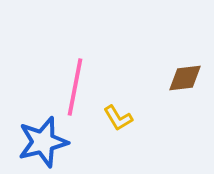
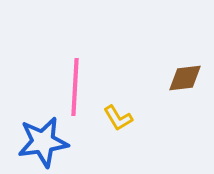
pink line: rotated 8 degrees counterclockwise
blue star: rotated 6 degrees clockwise
